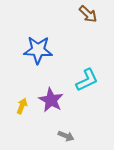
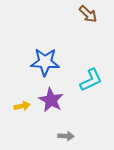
blue star: moved 7 px right, 12 px down
cyan L-shape: moved 4 px right
yellow arrow: rotated 56 degrees clockwise
gray arrow: rotated 21 degrees counterclockwise
